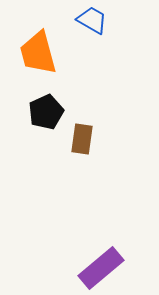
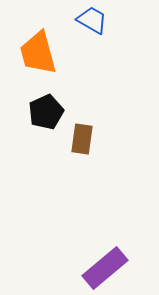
purple rectangle: moved 4 px right
